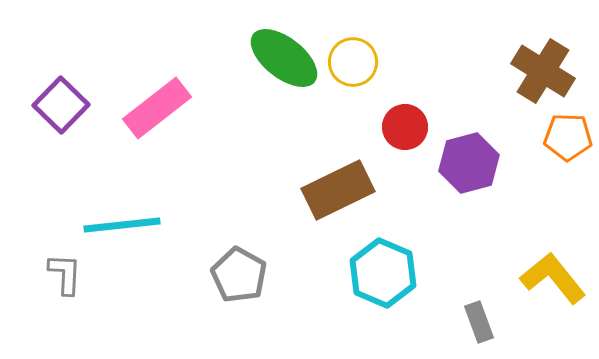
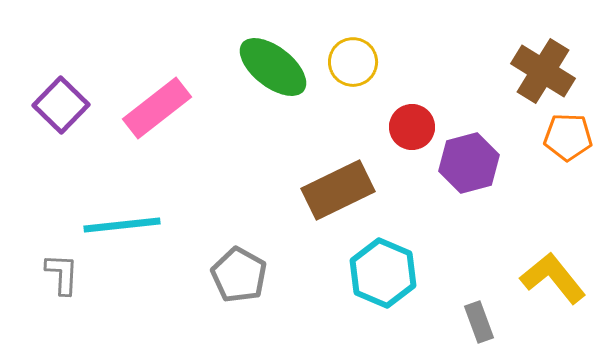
green ellipse: moved 11 px left, 9 px down
red circle: moved 7 px right
gray L-shape: moved 3 px left
